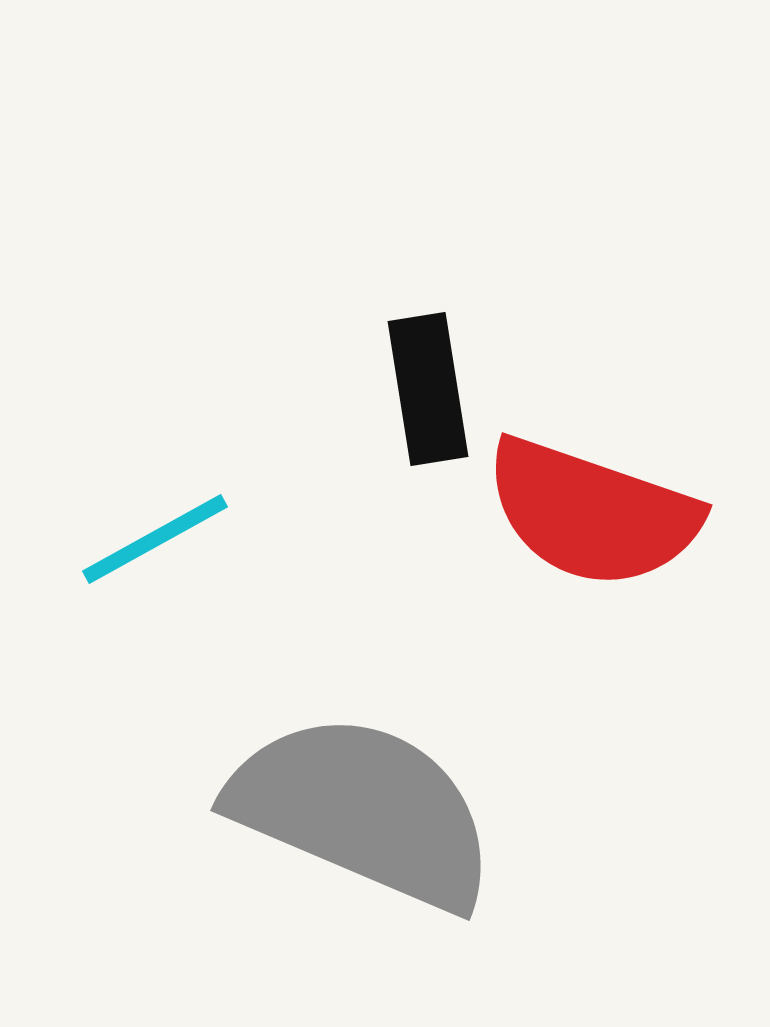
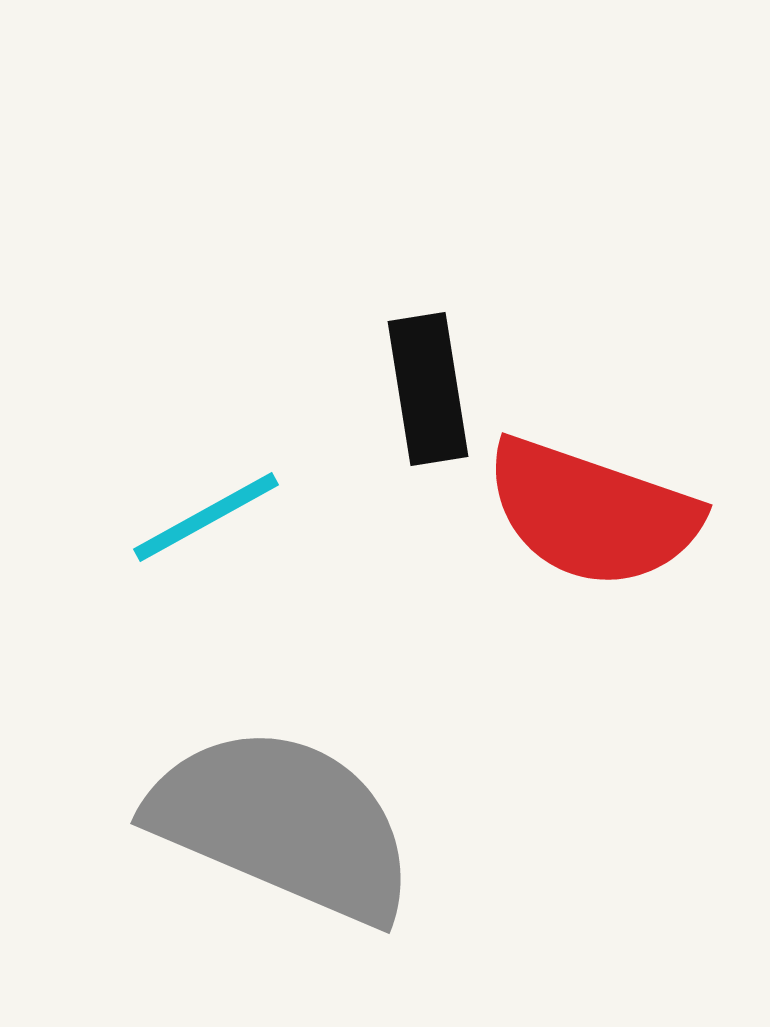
cyan line: moved 51 px right, 22 px up
gray semicircle: moved 80 px left, 13 px down
